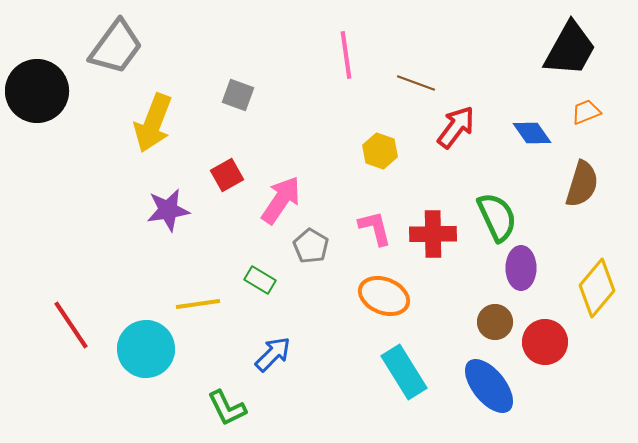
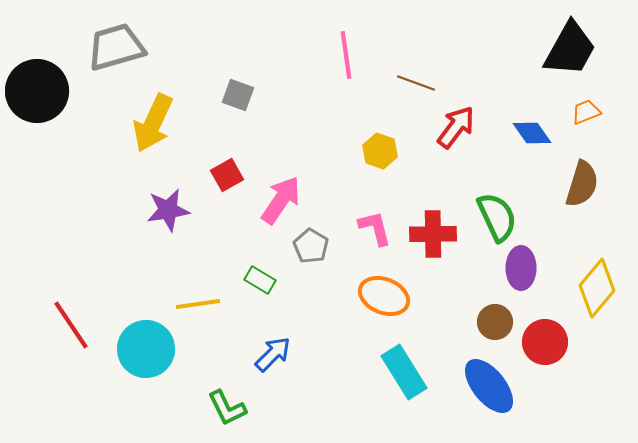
gray trapezoid: rotated 142 degrees counterclockwise
yellow arrow: rotated 4 degrees clockwise
